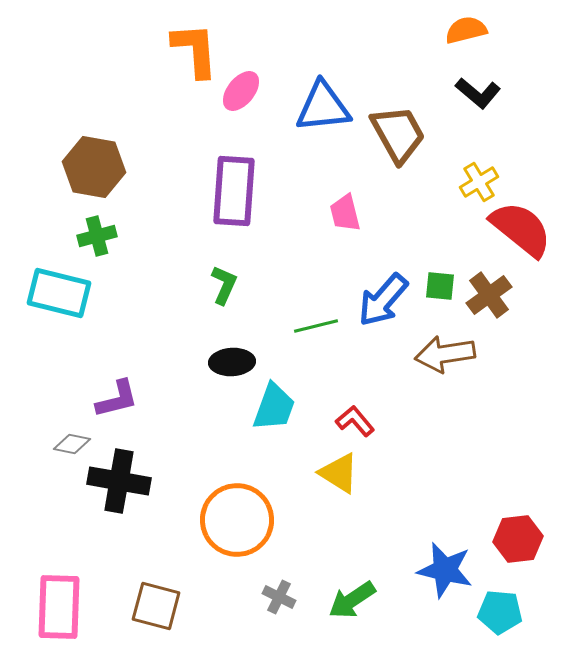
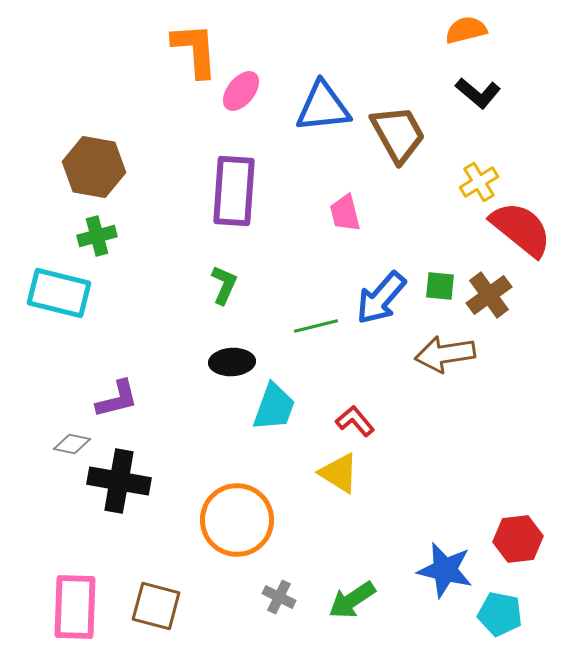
blue arrow: moved 2 px left, 2 px up
pink rectangle: moved 16 px right
cyan pentagon: moved 2 px down; rotated 6 degrees clockwise
